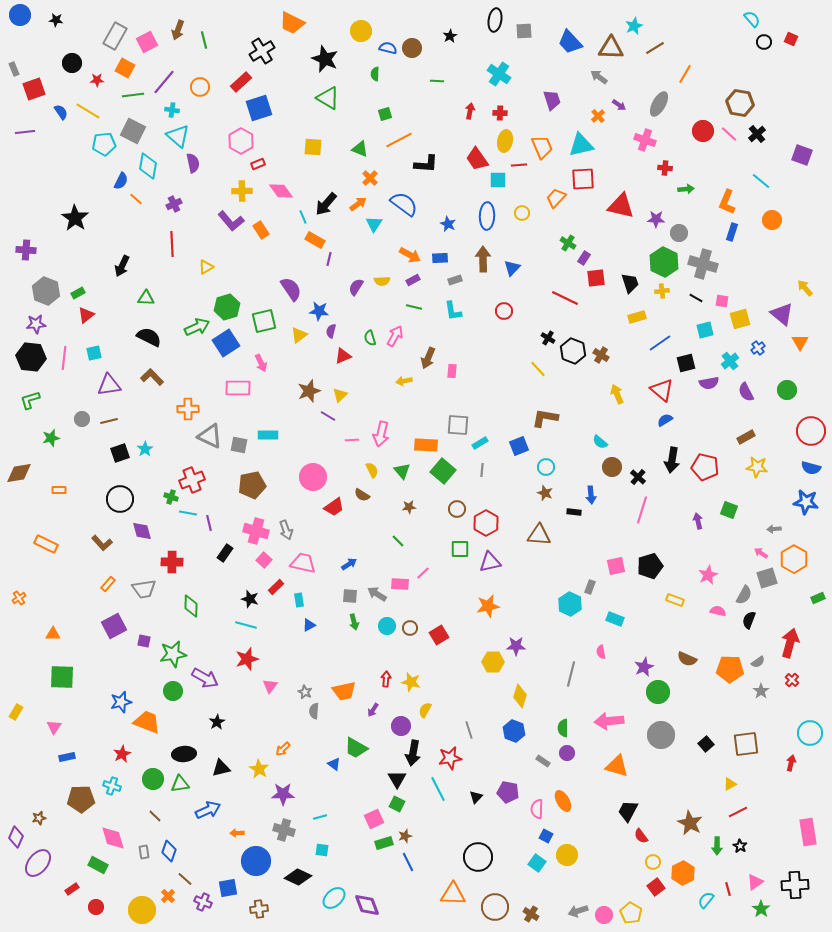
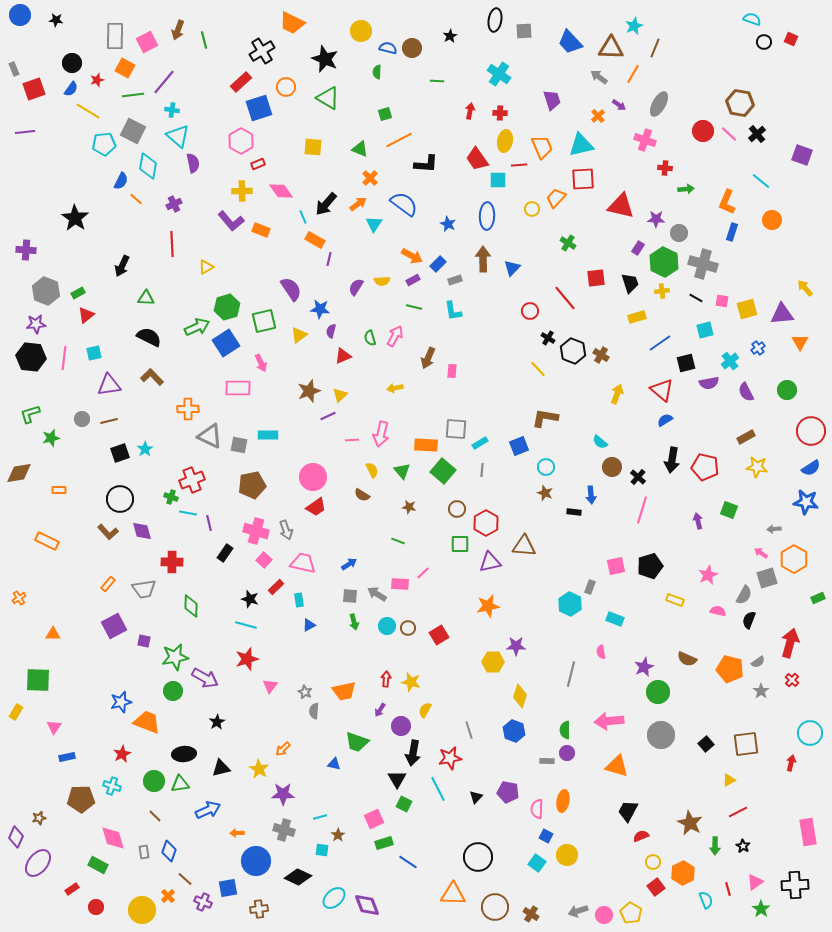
cyan semicircle at (752, 19): rotated 30 degrees counterclockwise
gray rectangle at (115, 36): rotated 28 degrees counterclockwise
brown line at (655, 48): rotated 36 degrees counterclockwise
green semicircle at (375, 74): moved 2 px right, 2 px up
orange line at (685, 74): moved 52 px left
red star at (97, 80): rotated 16 degrees counterclockwise
orange circle at (200, 87): moved 86 px right
blue semicircle at (61, 112): moved 10 px right, 23 px up; rotated 70 degrees clockwise
yellow circle at (522, 213): moved 10 px right, 4 px up
orange rectangle at (261, 230): rotated 36 degrees counterclockwise
orange arrow at (410, 255): moved 2 px right, 1 px down
blue rectangle at (440, 258): moved 2 px left, 6 px down; rotated 42 degrees counterclockwise
purple rectangle at (584, 258): moved 54 px right, 10 px up
red line at (565, 298): rotated 24 degrees clockwise
blue star at (319, 311): moved 1 px right, 2 px up
red circle at (504, 311): moved 26 px right
purple triangle at (782, 314): rotated 45 degrees counterclockwise
yellow square at (740, 319): moved 7 px right, 10 px up
yellow arrow at (404, 381): moved 9 px left, 7 px down
yellow arrow at (617, 394): rotated 42 degrees clockwise
green L-shape at (30, 400): moved 14 px down
purple line at (328, 416): rotated 56 degrees counterclockwise
gray square at (458, 425): moved 2 px left, 4 px down
blue semicircle at (811, 468): rotated 48 degrees counterclockwise
red trapezoid at (334, 507): moved 18 px left
brown star at (409, 507): rotated 16 degrees clockwise
brown triangle at (539, 535): moved 15 px left, 11 px down
green line at (398, 541): rotated 24 degrees counterclockwise
brown L-shape at (102, 543): moved 6 px right, 11 px up
orange rectangle at (46, 544): moved 1 px right, 3 px up
green square at (460, 549): moved 5 px up
brown circle at (410, 628): moved 2 px left
green star at (173, 654): moved 2 px right, 3 px down
orange pentagon at (730, 669): rotated 12 degrees clockwise
green square at (62, 677): moved 24 px left, 3 px down
purple arrow at (373, 710): moved 7 px right
green semicircle at (563, 728): moved 2 px right, 2 px down
green trapezoid at (356, 748): moved 1 px right, 6 px up; rotated 10 degrees counterclockwise
gray rectangle at (543, 761): moved 4 px right; rotated 32 degrees counterclockwise
blue triangle at (334, 764): rotated 24 degrees counterclockwise
green circle at (153, 779): moved 1 px right, 2 px down
yellow triangle at (730, 784): moved 1 px left, 4 px up
orange ellipse at (563, 801): rotated 40 degrees clockwise
green square at (397, 804): moved 7 px right
brown star at (405, 836): moved 67 px left, 1 px up; rotated 16 degrees counterclockwise
red semicircle at (641, 836): rotated 105 degrees clockwise
green arrow at (717, 846): moved 2 px left
black star at (740, 846): moved 3 px right
blue line at (408, 862): rotated 30 degrees counterclockwise
cyan semicircle at (706, 900): rotated 120 degrees clockwise
